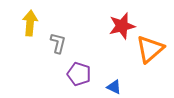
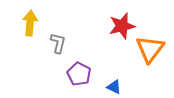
orange triangle: rotated 12 degrees counterclockwise
purple pentagon: rotated 10 degrees clockwise
